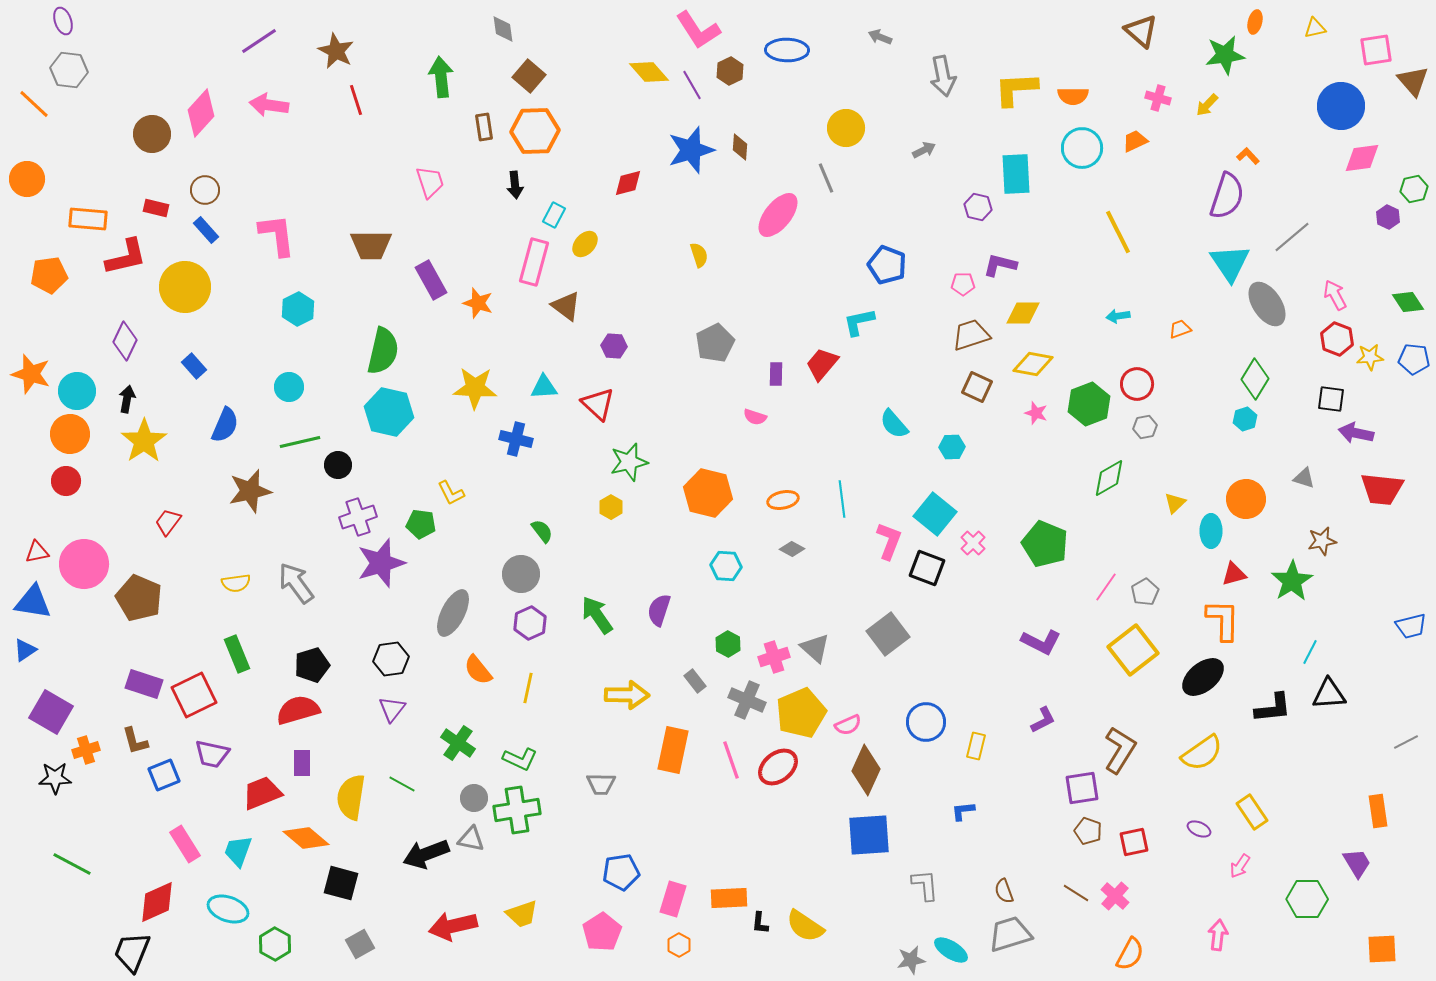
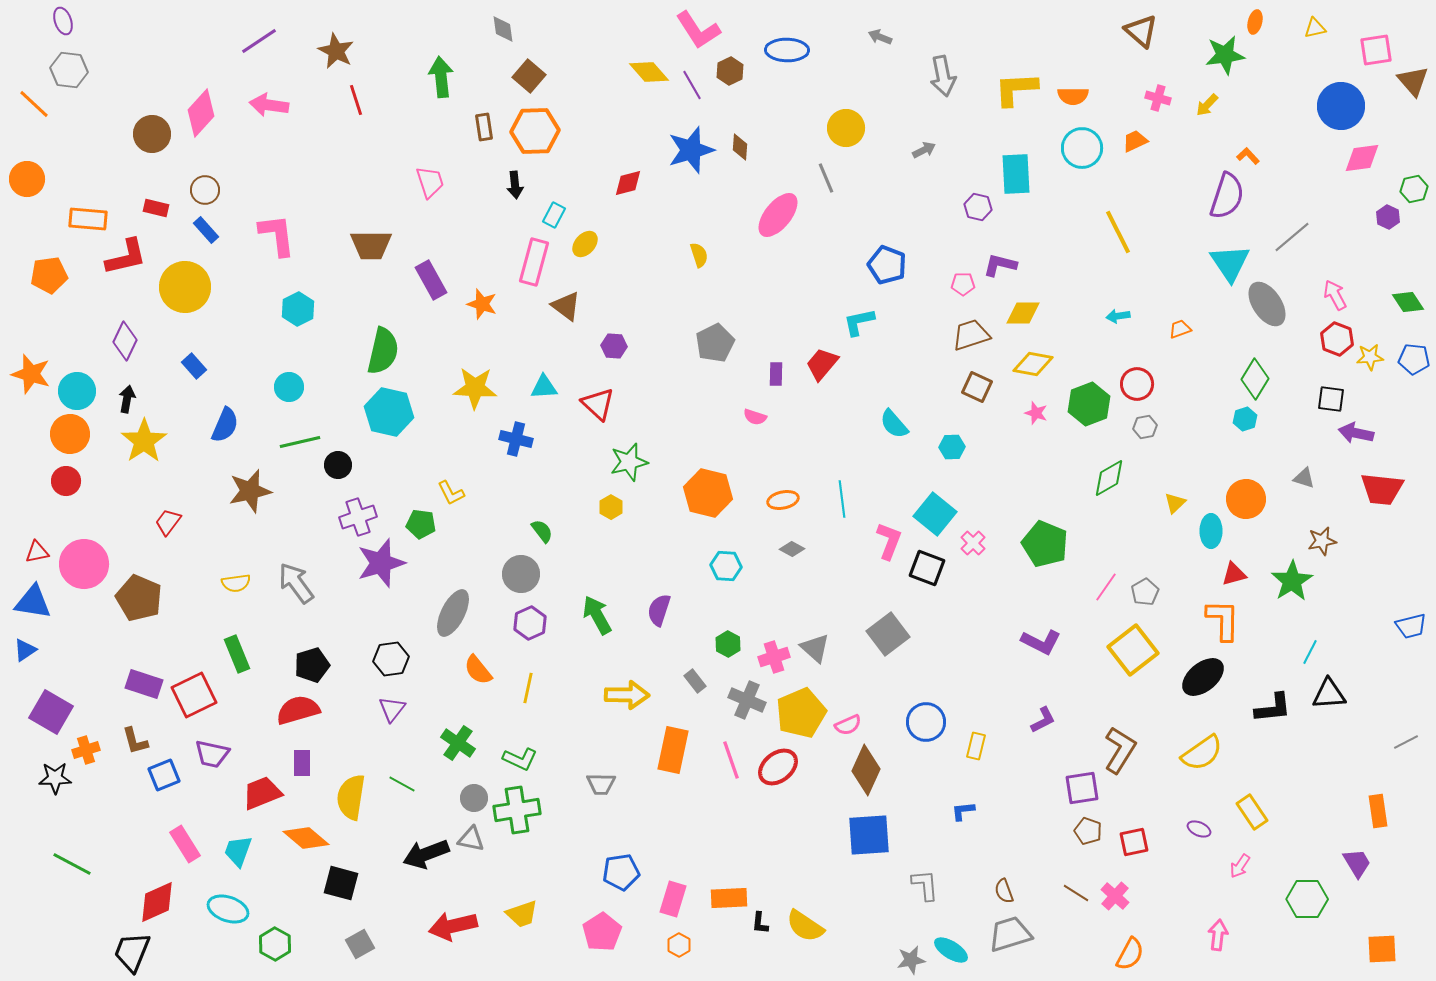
orange star at (478, 303): moved 4 px right, 1 px down
green arrow at (597, 615): rotated 6 degrees clockwise
